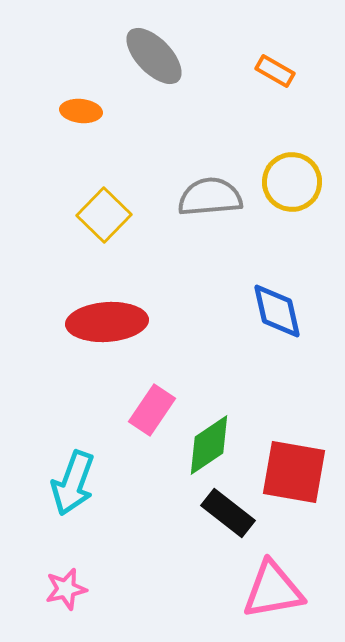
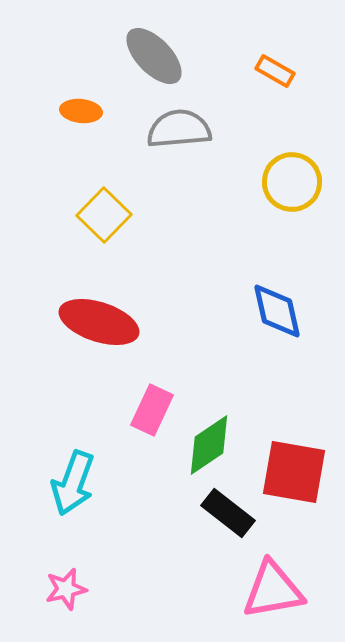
gray semicircle: moved 31 px left, 68 px up
red ellipse: moved 8 px left; rotated 22 degrees clockwise
pink rectangle: rotated 9 degrees counterclockwise
